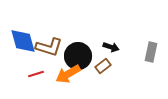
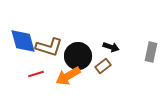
orange arrow: moved 2 px down
